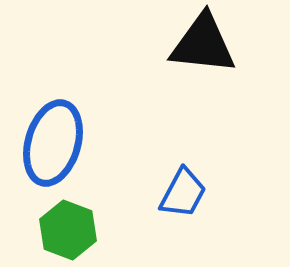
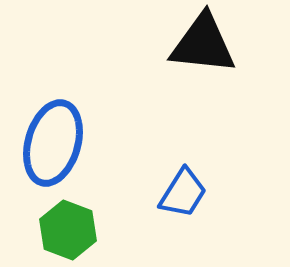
blue trapezoid: rotated 4 degrees clockwise
